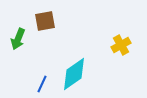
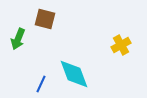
brown square: moved 2 px up; rotated 25 degrees clockwise
cyan diamond: rotated 76 degrees counterclockwise
blue line: moved 1 px left
